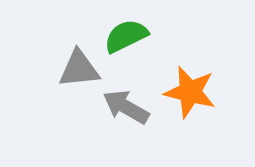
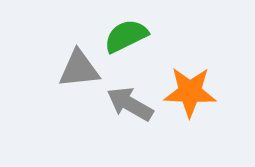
orange star: rotated 12 degrees counterclockwise
gray arrow: moved 4 px right, 3 px up
